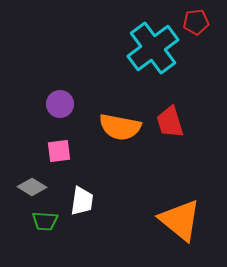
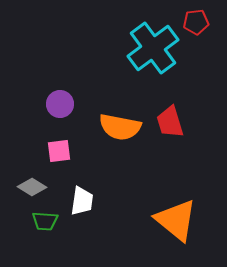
orange triangle: moved 4 px left
